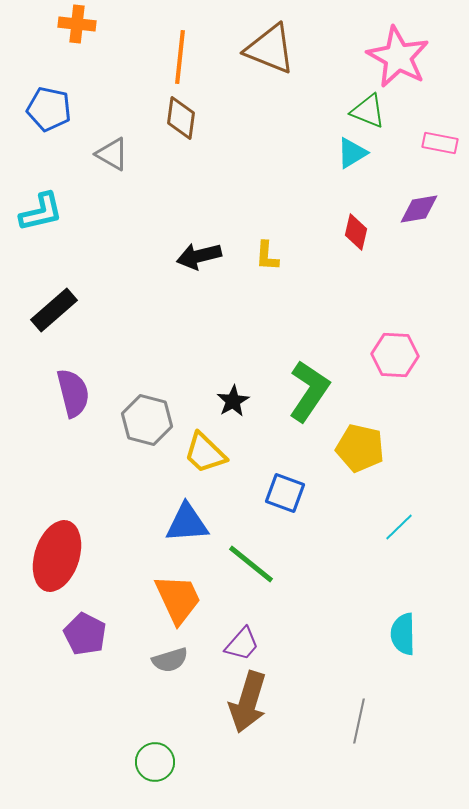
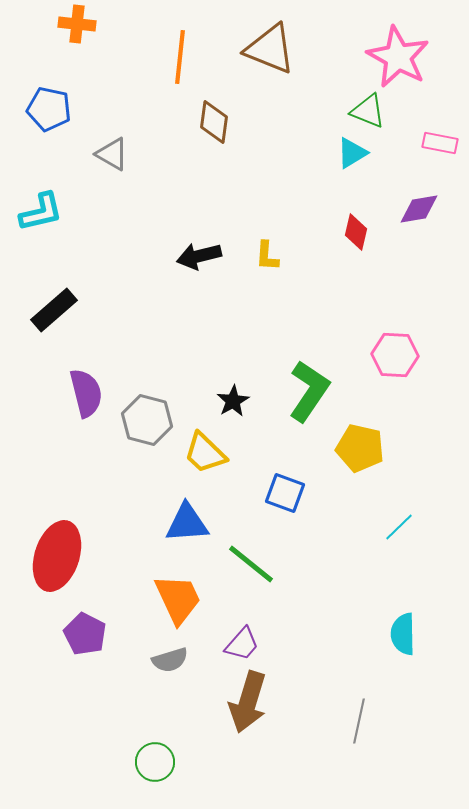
brown diamond: moved 33 px right, 4 px down
purple semicircle: moved 13 px right
